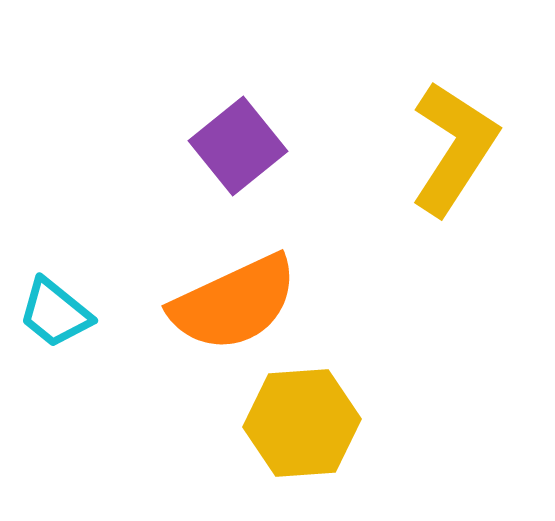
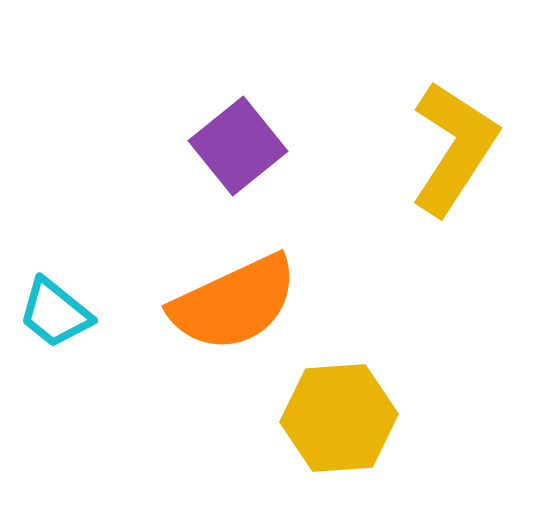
yellow hexagon: moved 37 px right, 5 px up
